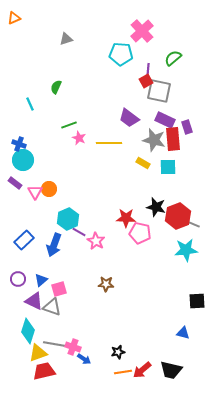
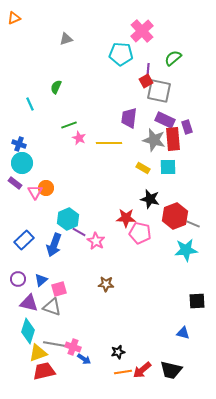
purple trapezoid at (129, 118): rotated 60 degrees clockwise
cyan circle at (23, 160): moved 1 px left, 3 px down
yellow rectangle at (143, 163): moved 5 px down
orange circle at (49, 189): moved 3 px left, 1 px up
black star at (156, 207): moved 6 px left, 8 px up
red hexagon at (178, 216): moved 3 px left
purple triangle at (34, 301): moved 5 px left, 2 px down; rotated 12 degrees counterclockwise
